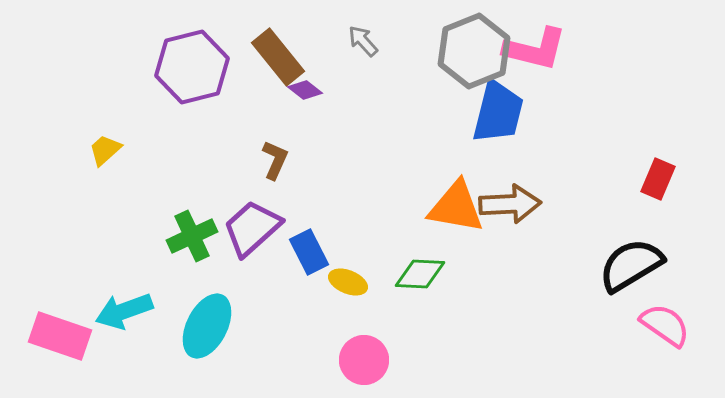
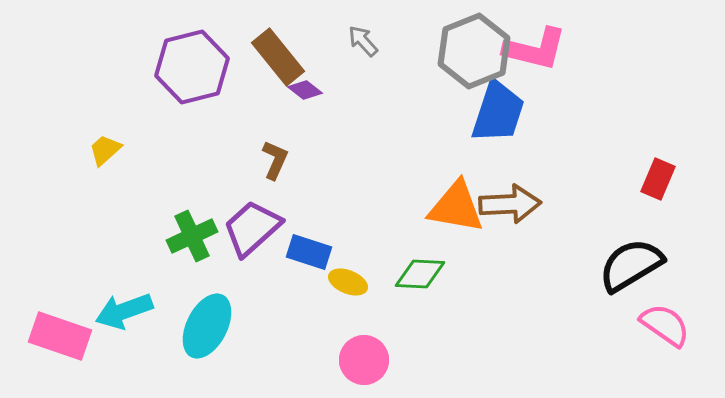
blue trapezoid: rotated 4 degrees clockwise
blue rectangle: rotated 45 degrees counterclockwise
